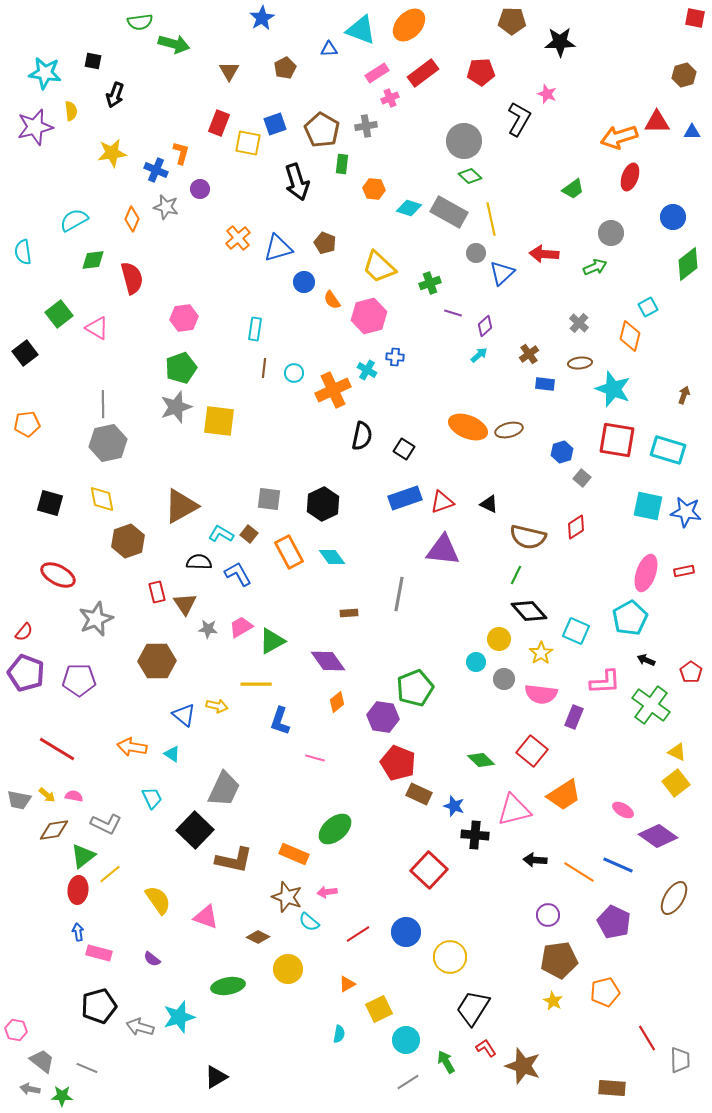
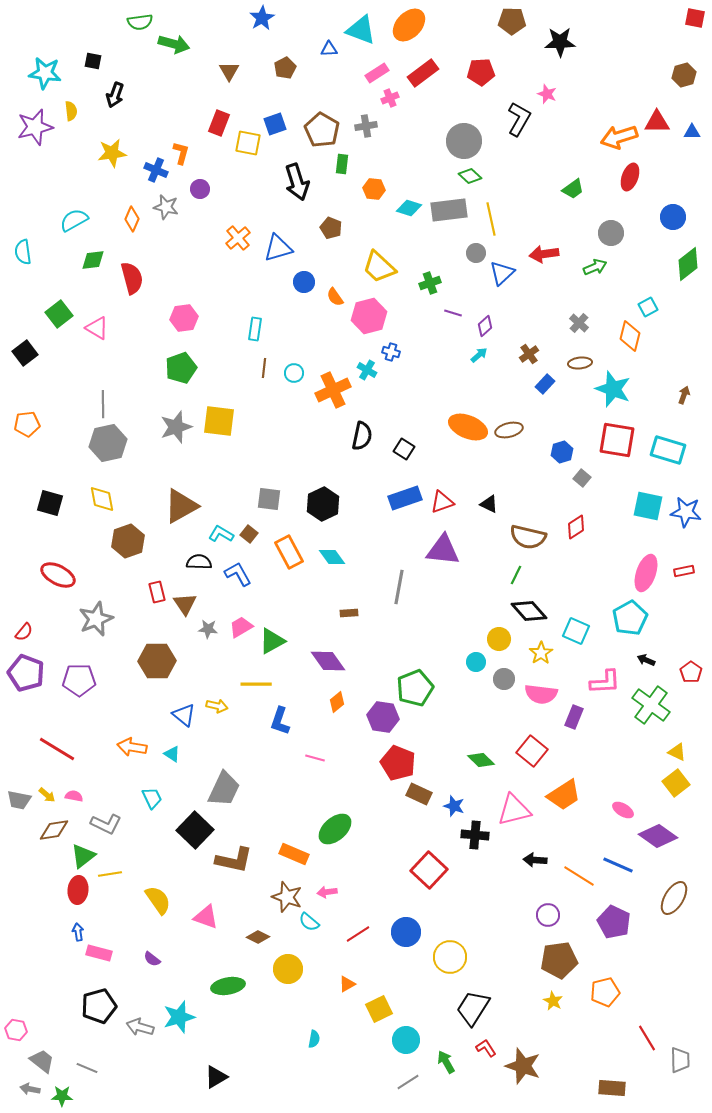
gray rectangle at (449, 212): moved 2 px up; rotated 36 degrees counterclockwise
brown pentagon at (325, 243): moved 6 px right, 15 px up
red arrow at (544, 254): rotated 12 degrees counterclockwise
orange semicircle at (332, 300): moved 3 px right, 3 px up
blue cross at (395, 357): moved 4 px left, 5 px up; rotated 12 degrees clockwise
blue rectangle at (545, 384): rotated 54 degrees counterclockwise
gray star at (176, 407): moved 20 px down
gray line at (399, 594): moved 7 px up
orange line at (579, 872): moved 4 px down
yellow line at (110, 874): rotated 30 degrees clockwise
cyan semicircle at (339, 1034): moved 25 px left, 5 px down
